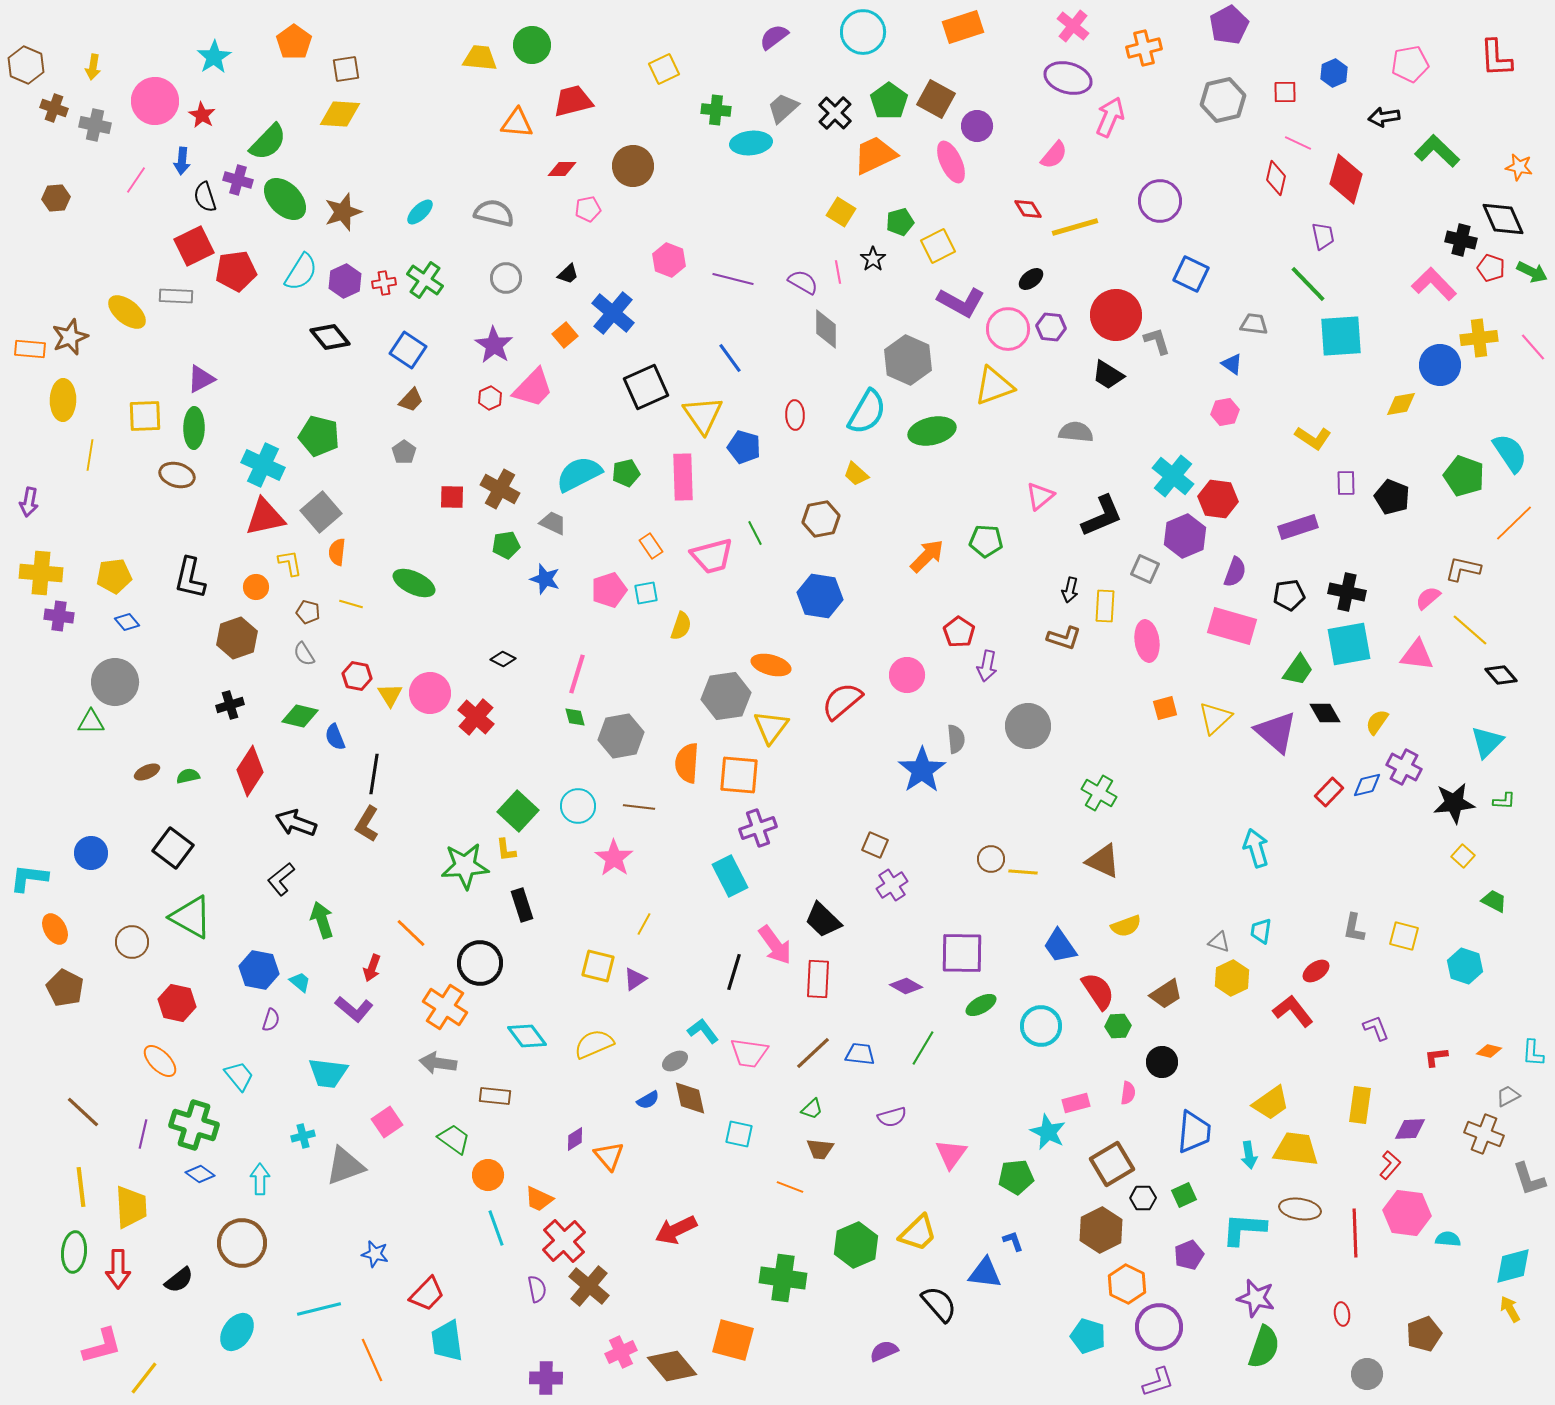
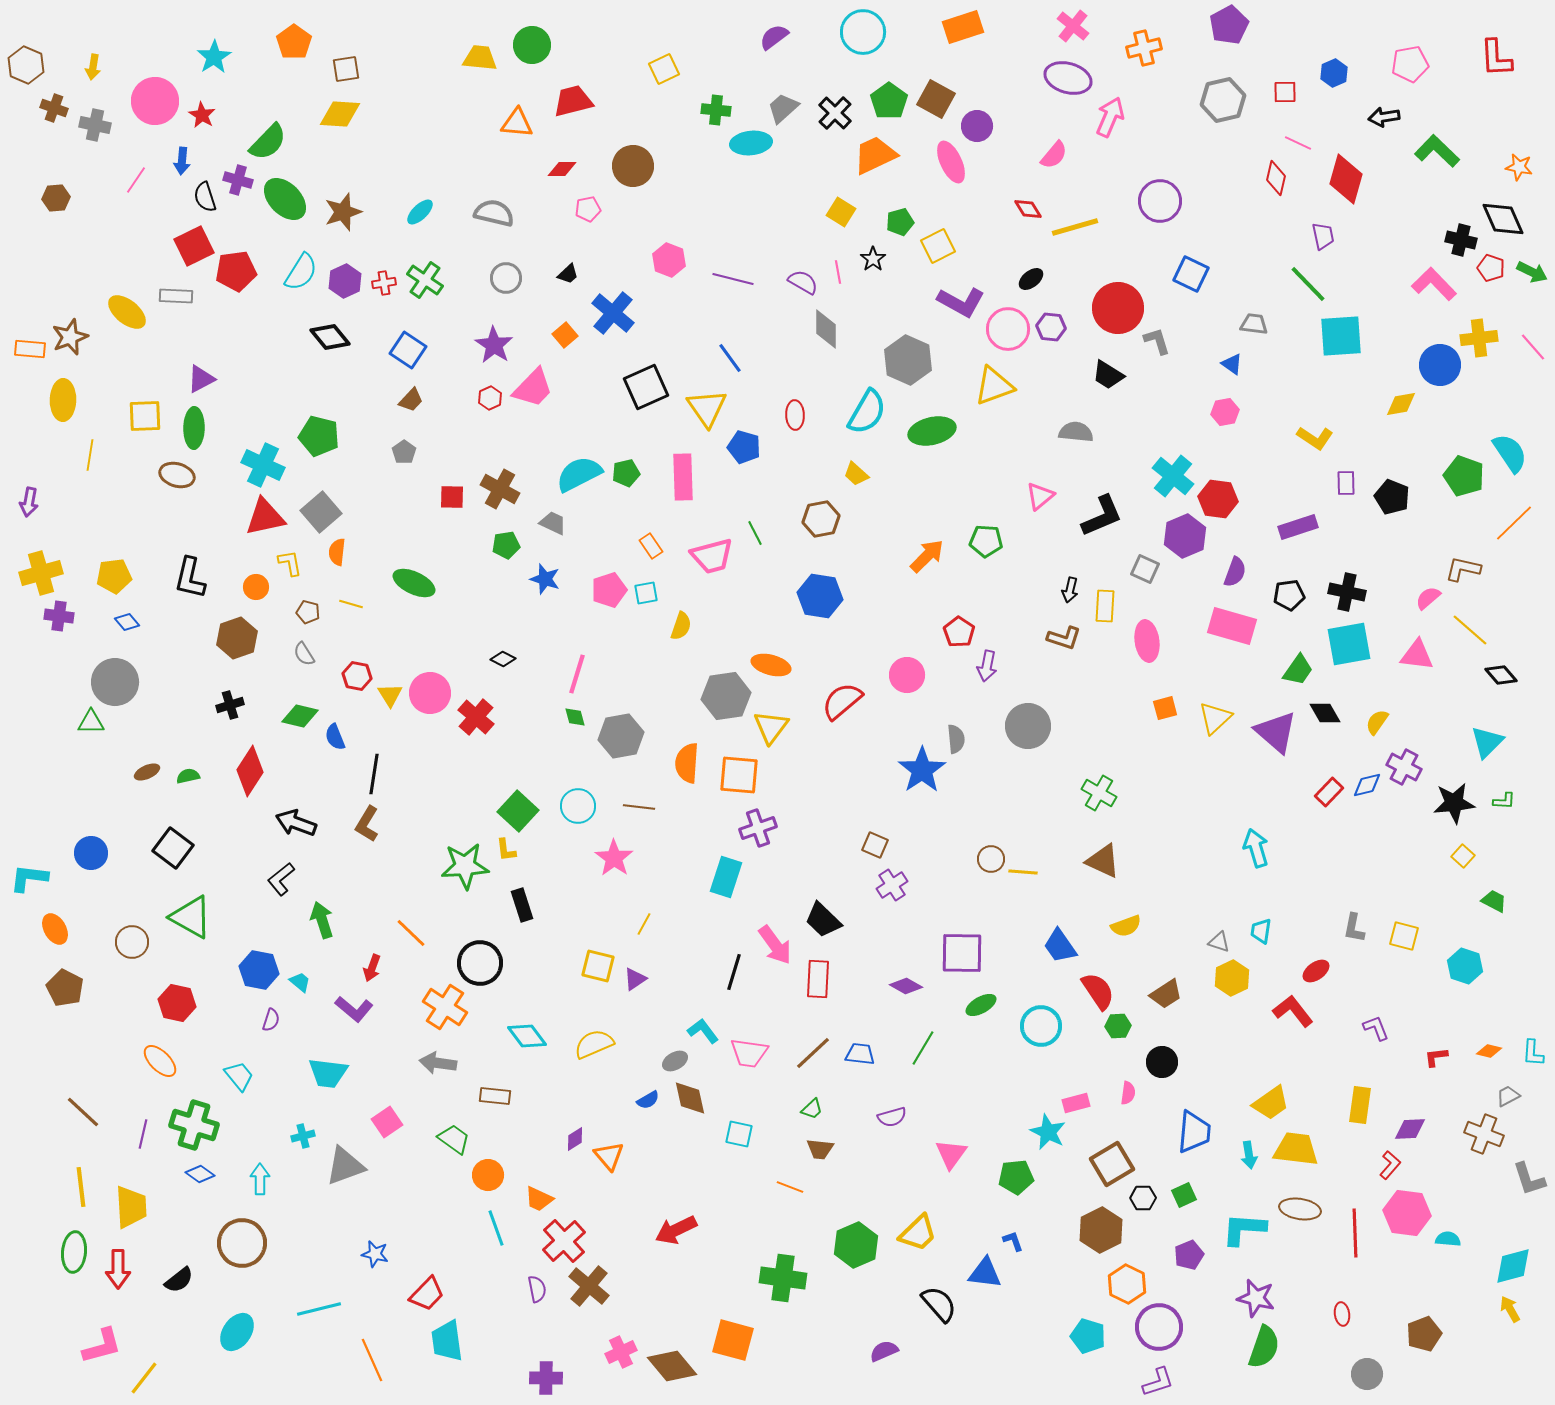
red circle at (1116, 315): moved 2 px right, 7 px up
yellow triangle at (703, 415): moved 4 px right, 7 px up
yellow L-shape at (1313, 438): moved 2 px right
yellow cross at (41, 573): rotated 21 degrees counterclockwise
cyan rectangle at (730, 876): moved 4 px left, 1 px down; rotated 45 degrees clockwise
